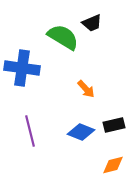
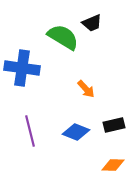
blue diamond: moved 5 px left
orange diamond: rotated 15 degrees clockwise
